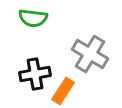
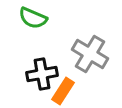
green semicircle: rotated 16 degrees clockwise
black cross: moved 7 px right
